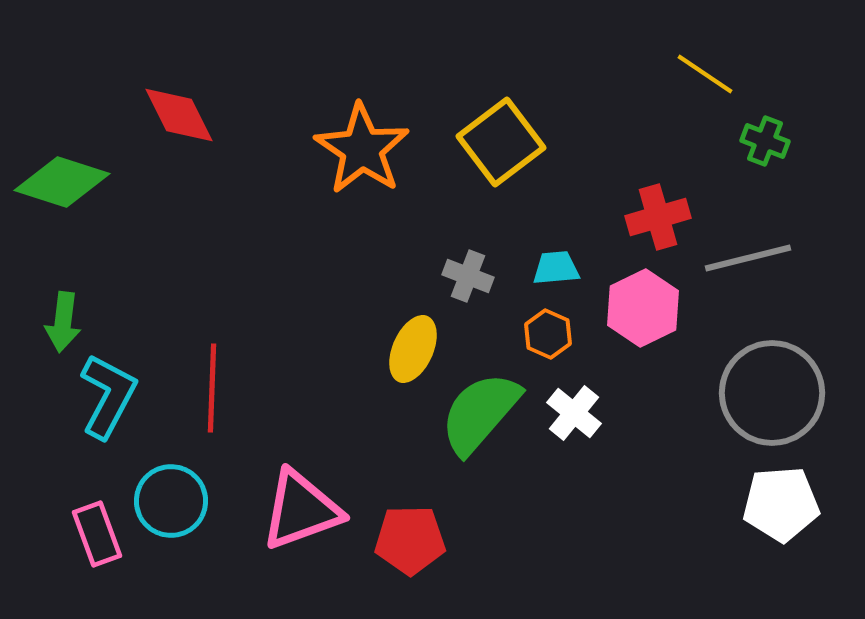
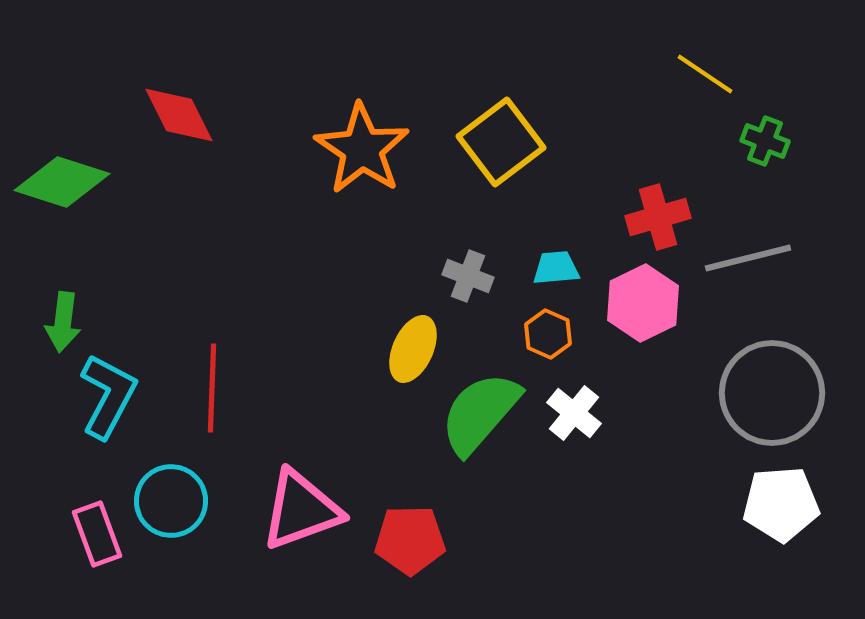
pink hexagon: moved 5 px up
